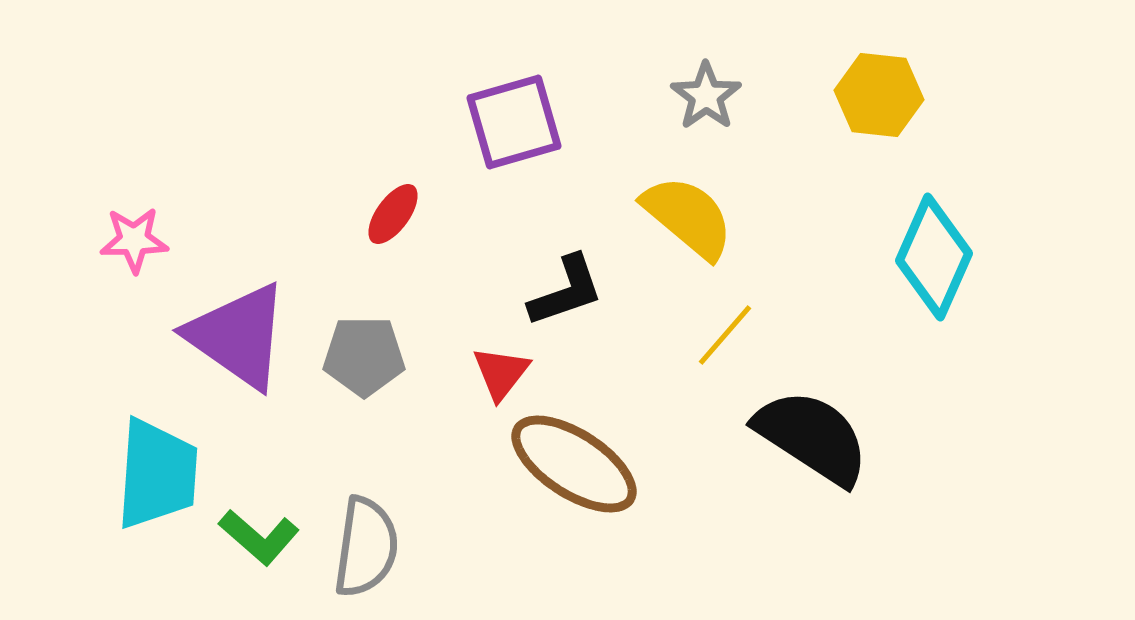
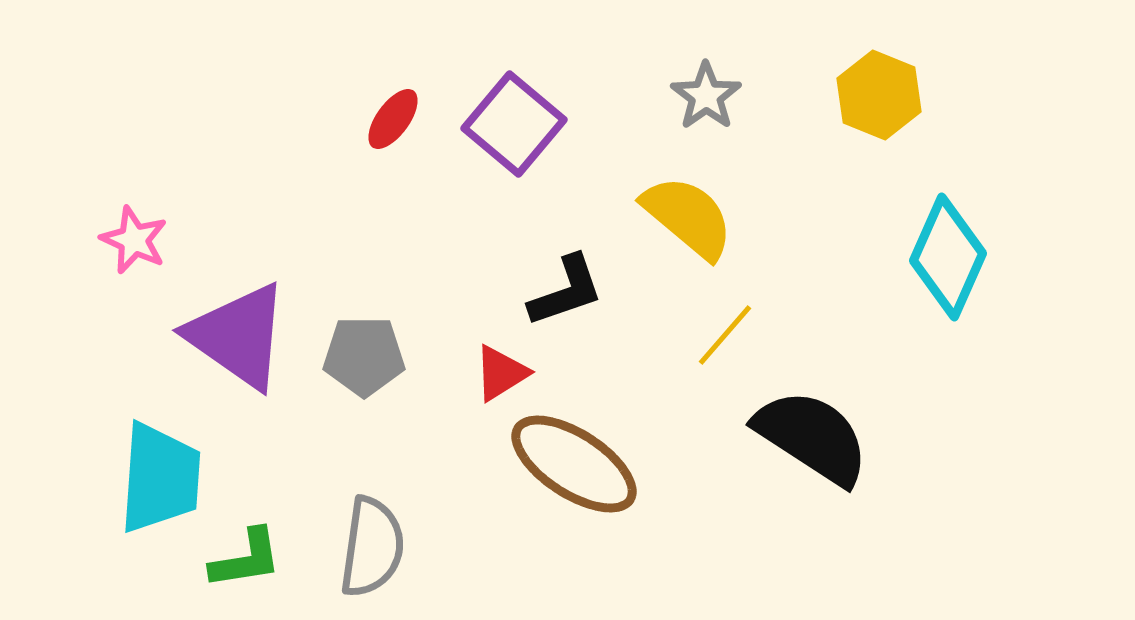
yellow hexagon: rotated 16 degrees clockwise
purple square: moved 2 px down; rotated 34 degrees counterclockwise
red ellipse: moved 95 px up
pink star: rotated 26 degrees clockwise
cyan diamond: moved 14 px right
red triangle: rotated 20 degrees clockwise
cyan trapezoid: moved 3 px right, 4 px down
green L-shape: moved 13 px left, 22 px down; rotated 50 degrees counterclockwise
gray semicircle: moved 6 px right
